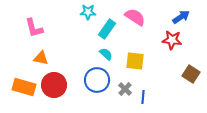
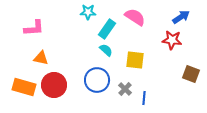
pink L-shape: rotated 80 degrees counterclockwise
cyan semicircle: moved 4 px up
yellow square: moved 1 px up
brown square: rotated 12 degrees counterclockwise
blue line: moved 1 px right, 1 px down
